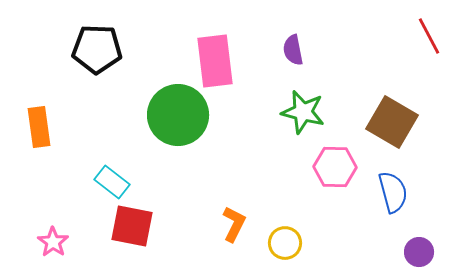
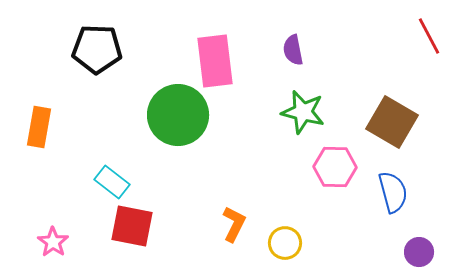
orange rectangle: rotated 18 degrees clockwise
